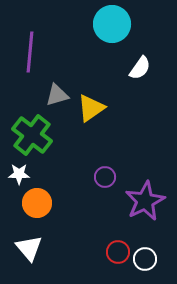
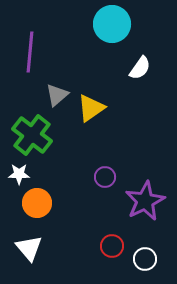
gray triangle: rotated 25 degrees counterclockwise
red circle: moved 6 px left, 6 px up
